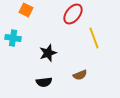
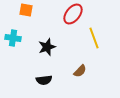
orange square: rotated 16 degrees counterclockwise
black star: moved 1 px left, 6 px up
brown semicircle: moved 4 px up; rotated 24 degrees counterclockwise
black semicircle: moved 2 px up
